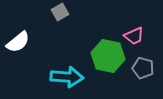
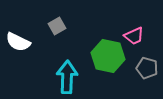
gray square: moved 3 px left, 14 px down
white semicircle: rotated 65 degrees clockwise
gray pentagon: moved 4 px right
cyan arrow: rotated 92 degrees counterclockwise
